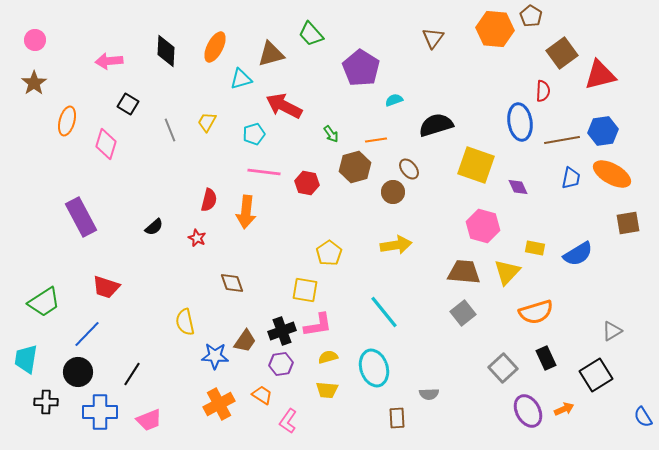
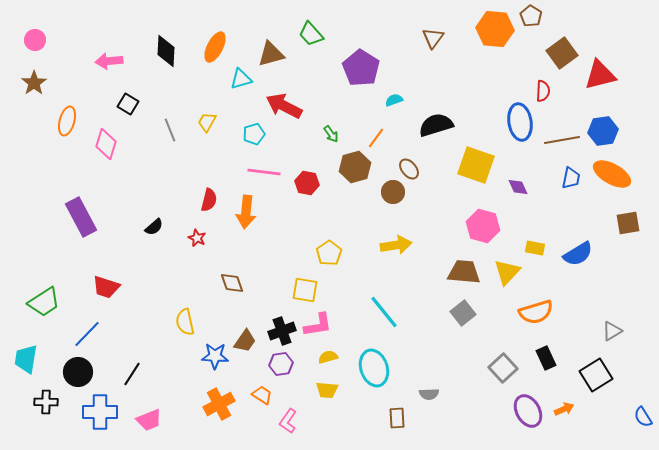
orange line at (376, 140): moved 2 px up; rotated 45 degrees counterclockwise
